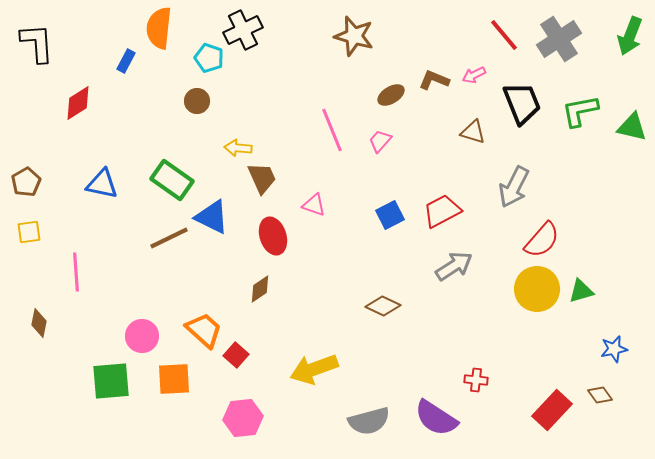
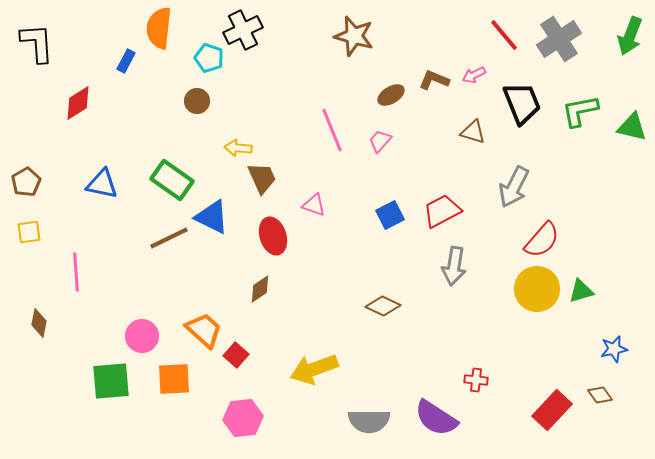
gray arrow at (454, 266): rotated 132 degrees clockwise
gray semicircle at (369, 421): rotated 15 degrees clockwise
